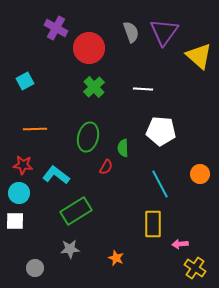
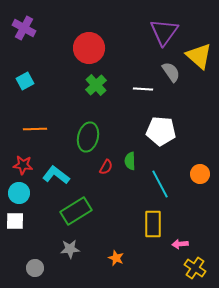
purple cross: moved 32 px left
gray semicircle: moved 40 px right, 40 px down; rotated 15 degrees counterclockwise
green cross: moved 2 px right, 2 px up
green semicircle: moved 7 px right, 13 px down
